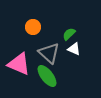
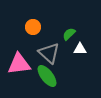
white triangle: moved 6 px right; rotated 24 degrees counterclockwise
pink triangle: rotated 30 degrees counterclockwise
